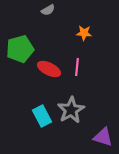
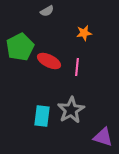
gray semicircle: moved 1 px left, 1 px down
orange star: rotated 14 degrees counterclockwise
green pentagon: moved 2 px up; rotated 12 degrees counterclockwise
red ellipse: moved 8 px up
cyan rectangle: rotated 35 degrees clockwise
